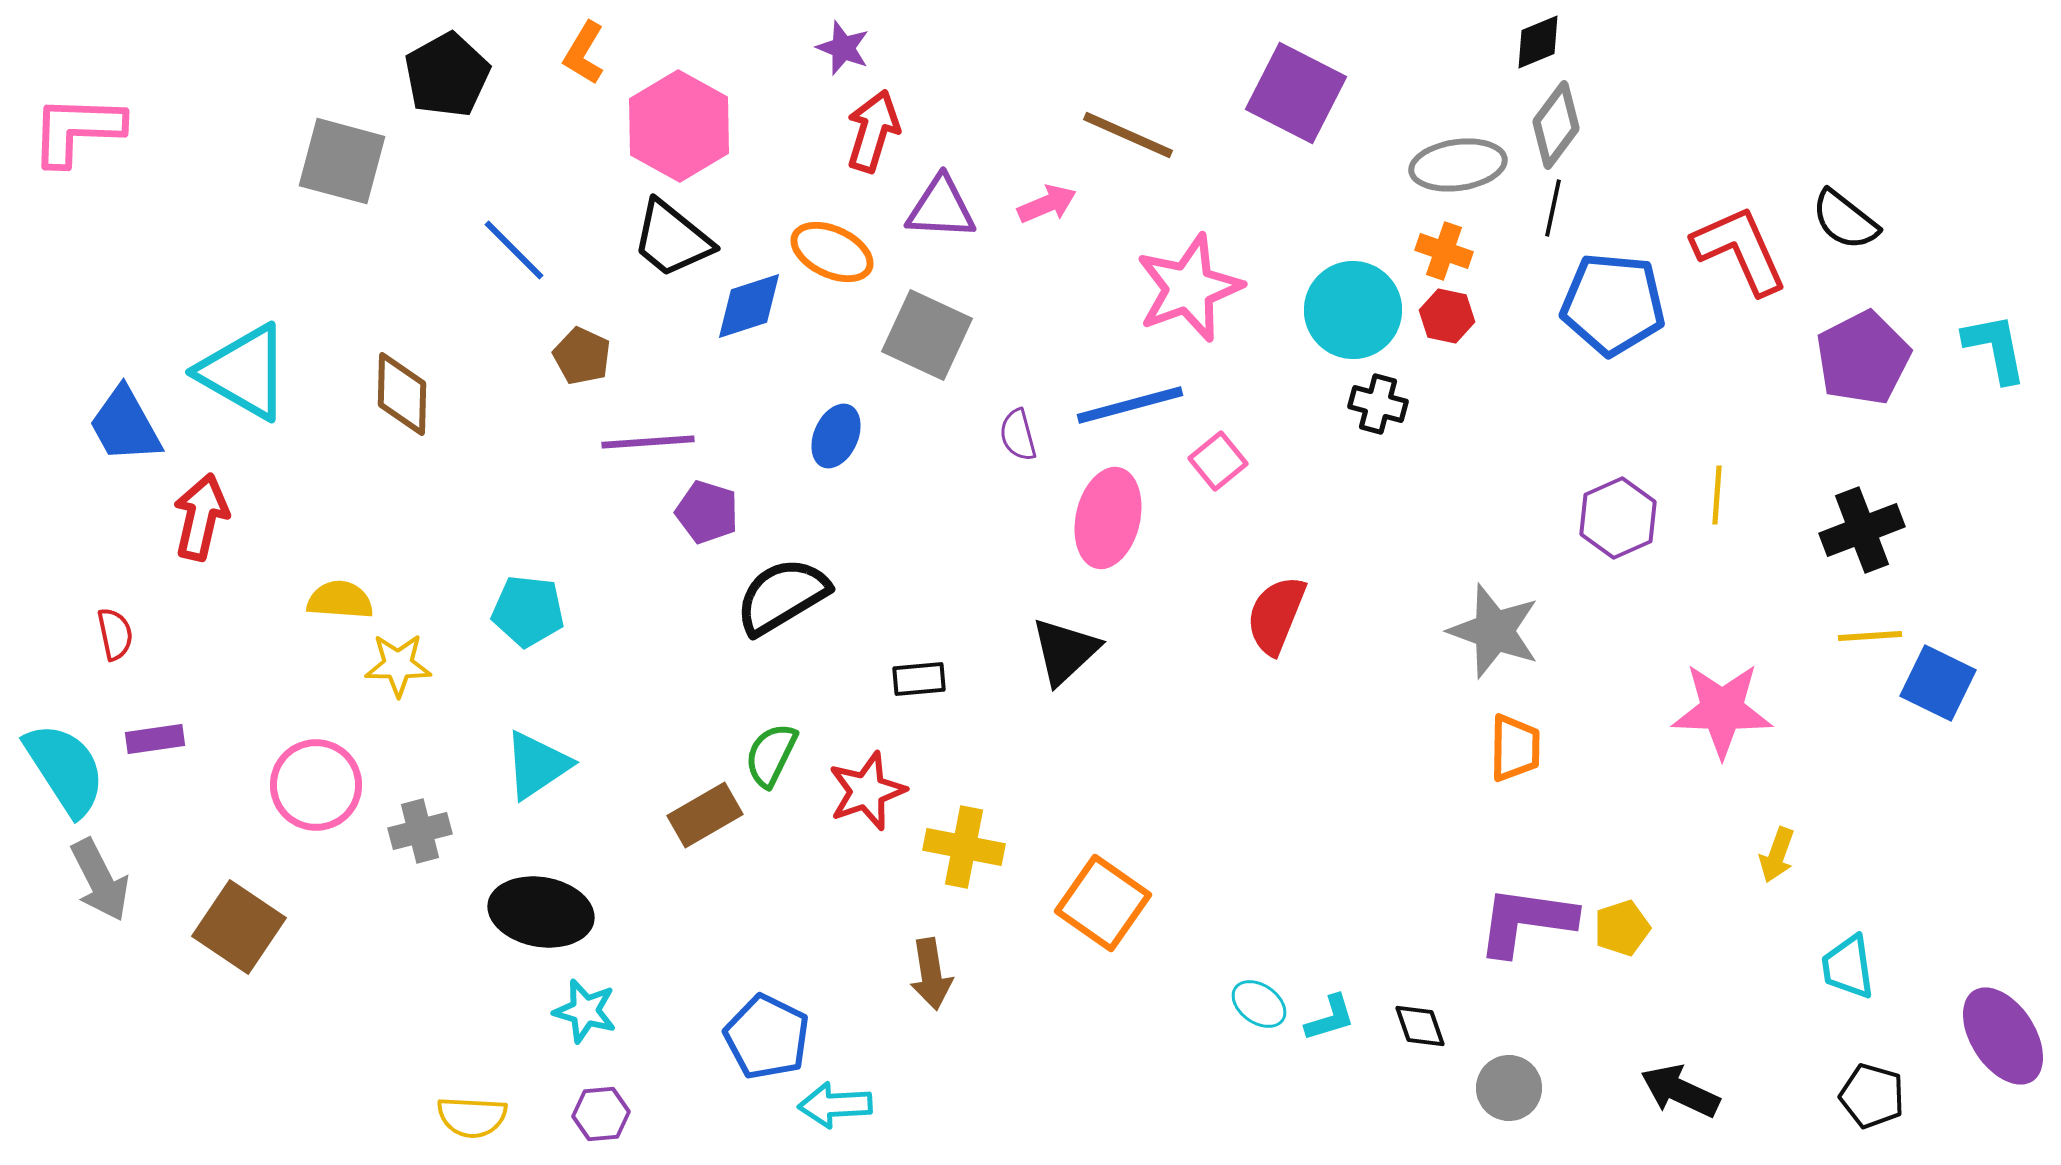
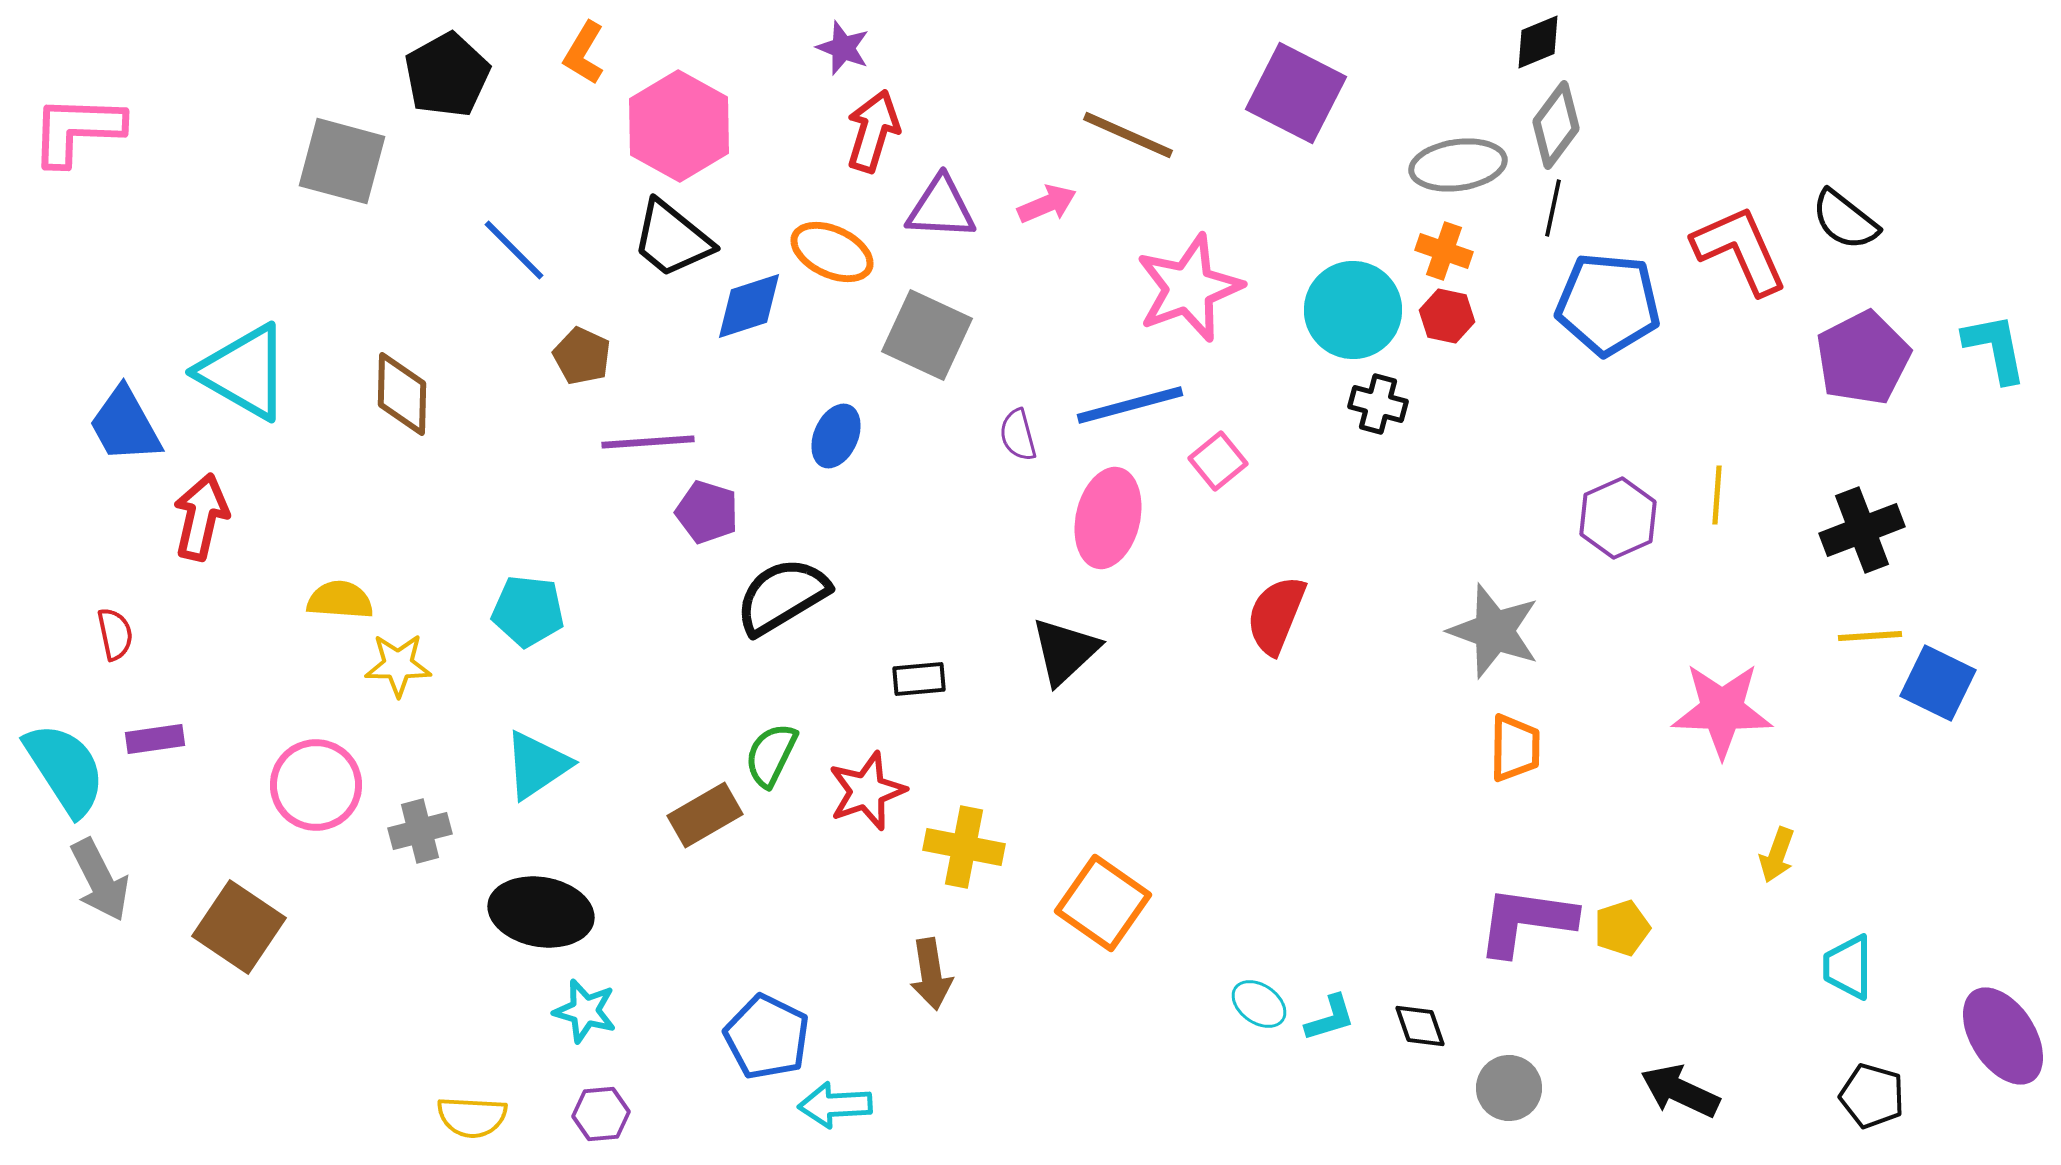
blue pentagon at (1613, 304): moved 5 px left
cyan trapezoid at (1848, 967): rotated 8 degrees clockwise
